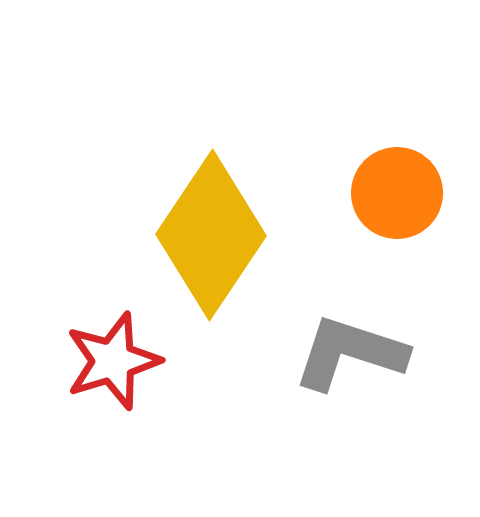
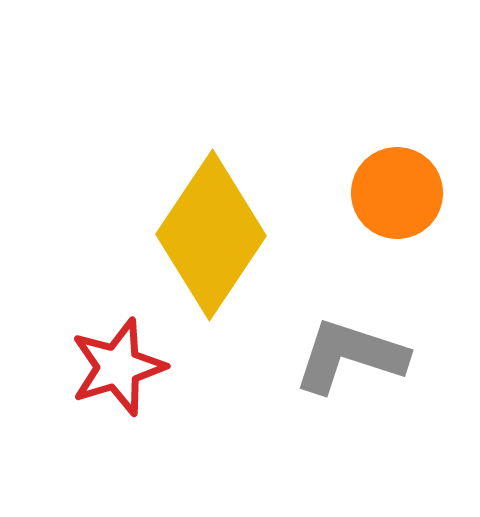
gray L-shape: moved 3 px down
red star: moved 5 px right, 6 px down
